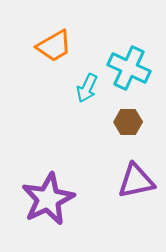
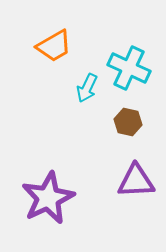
brown hexagon: rotated 12 degrees clockwise
purple triangle: rotated 9 degrees clockwise
purple star: moved 1 px up
